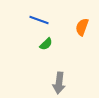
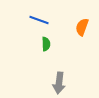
green semicircle: rotated 48 degrees counterclockwise
